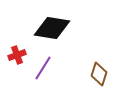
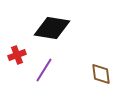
purple line: moved 1 px right, 2 px down
brown diamond: moved 2 px right; rotated 25 degrees counterclockwise
